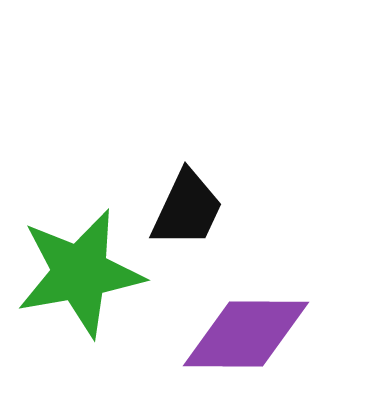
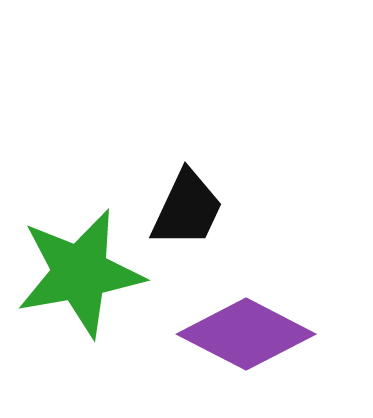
purple diamond: rotated 27 degrees clockwise
